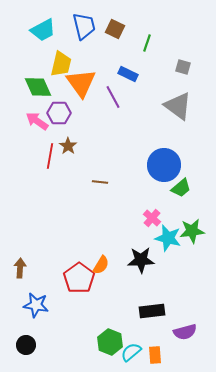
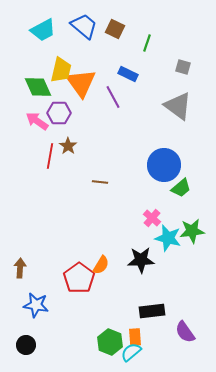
blue trapezoid: rotated 36 degrees counterclockwise
yellow trapezoid: moved 6 px down
purple semicircle: rotated 70 degrees clockwise
orange rectangle: moved 20 px left, 18 px up
